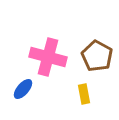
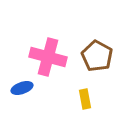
blue ellipse: moved 1 px left, 1 px up; rotated 30 degrees clockwise
yellow rectangle: moved 1 px right, 5 px down
